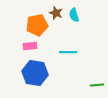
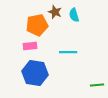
brown star: moved 1 px left, 1 px up
